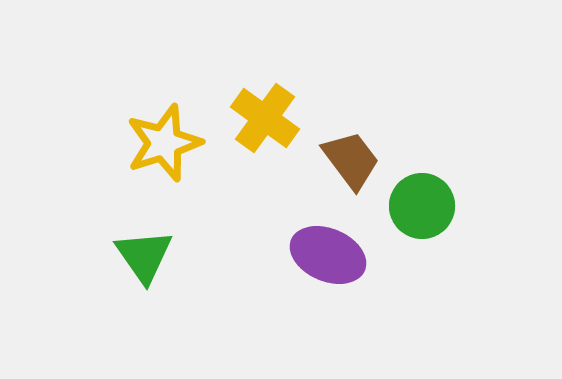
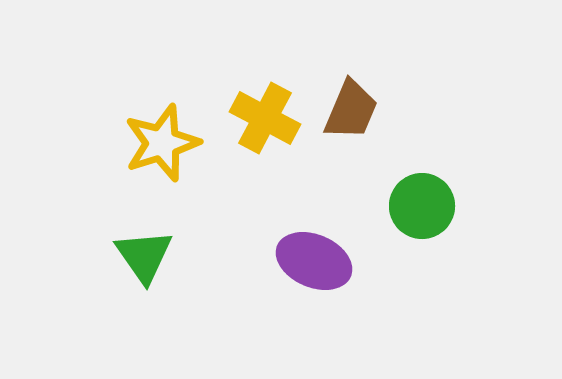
yellow cross: rotated 8 degrees counterclockwise
yellow star: moved 2 px left
brown trapezoid: moved 50 px up; rotated 60 degrees clockwise
purple ellipse: moved 14 px left, 6 px down
